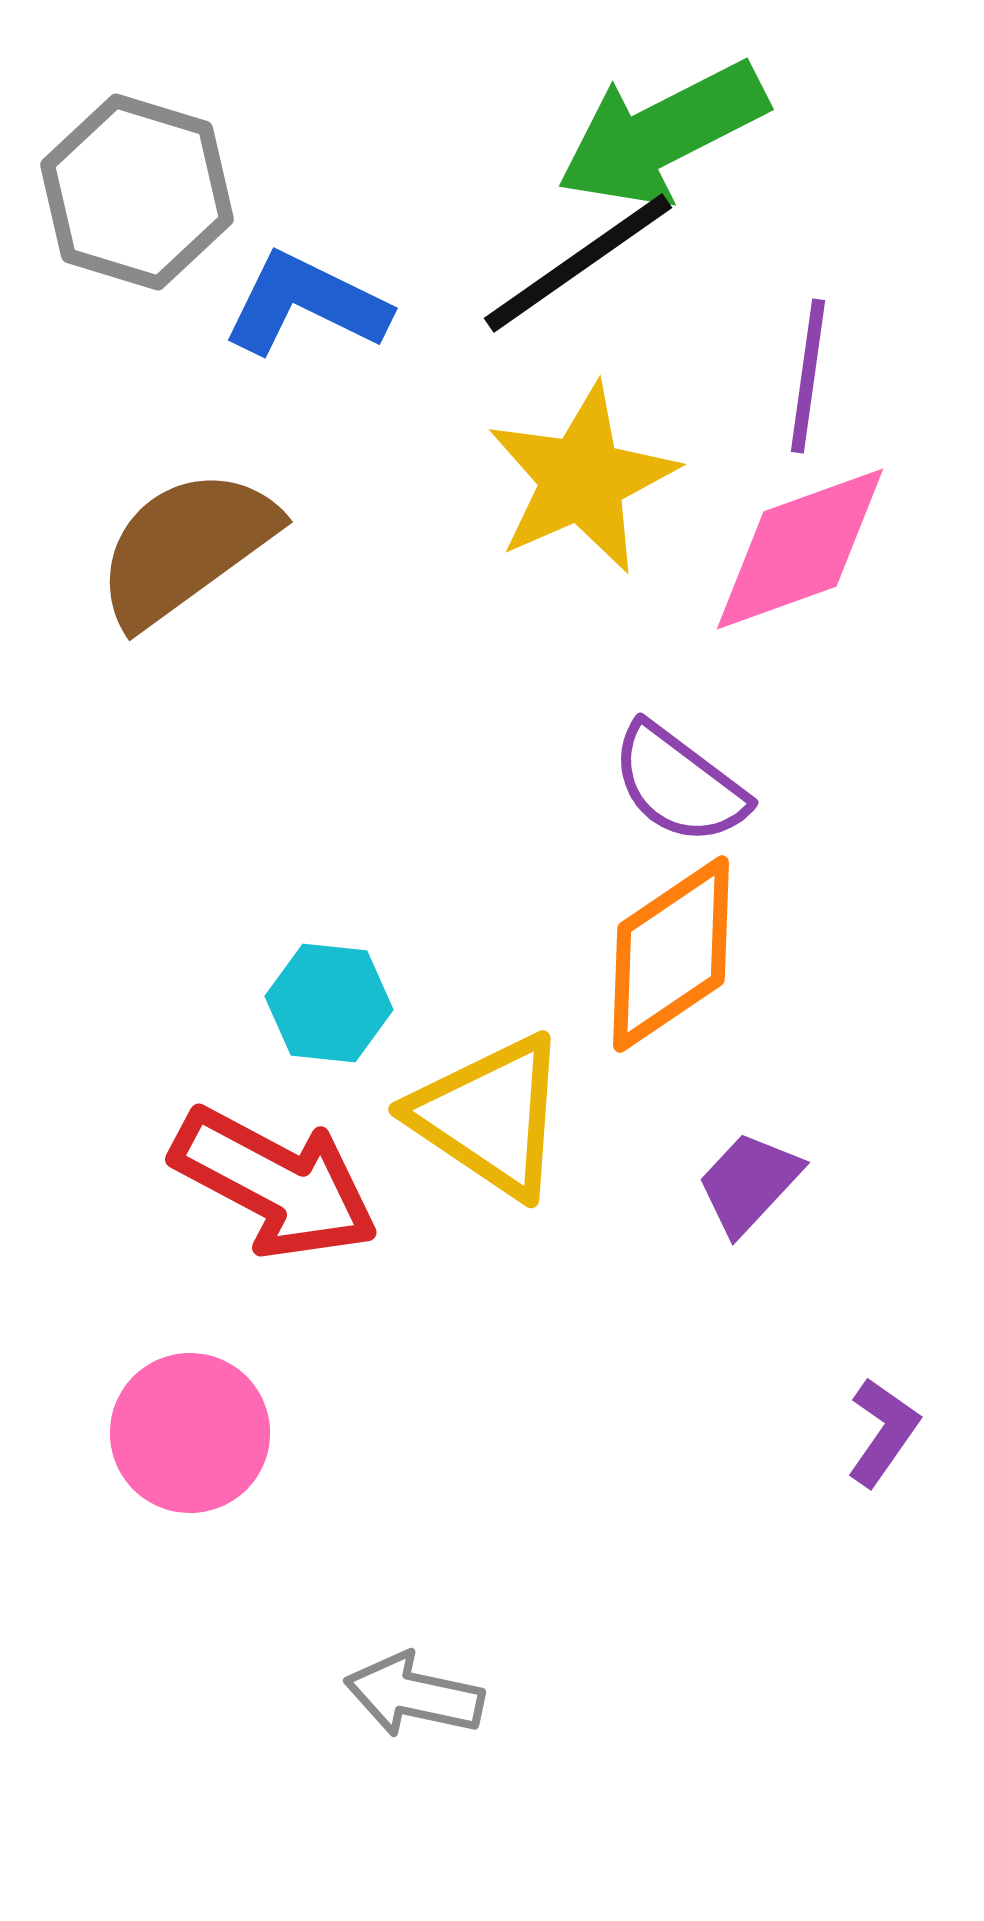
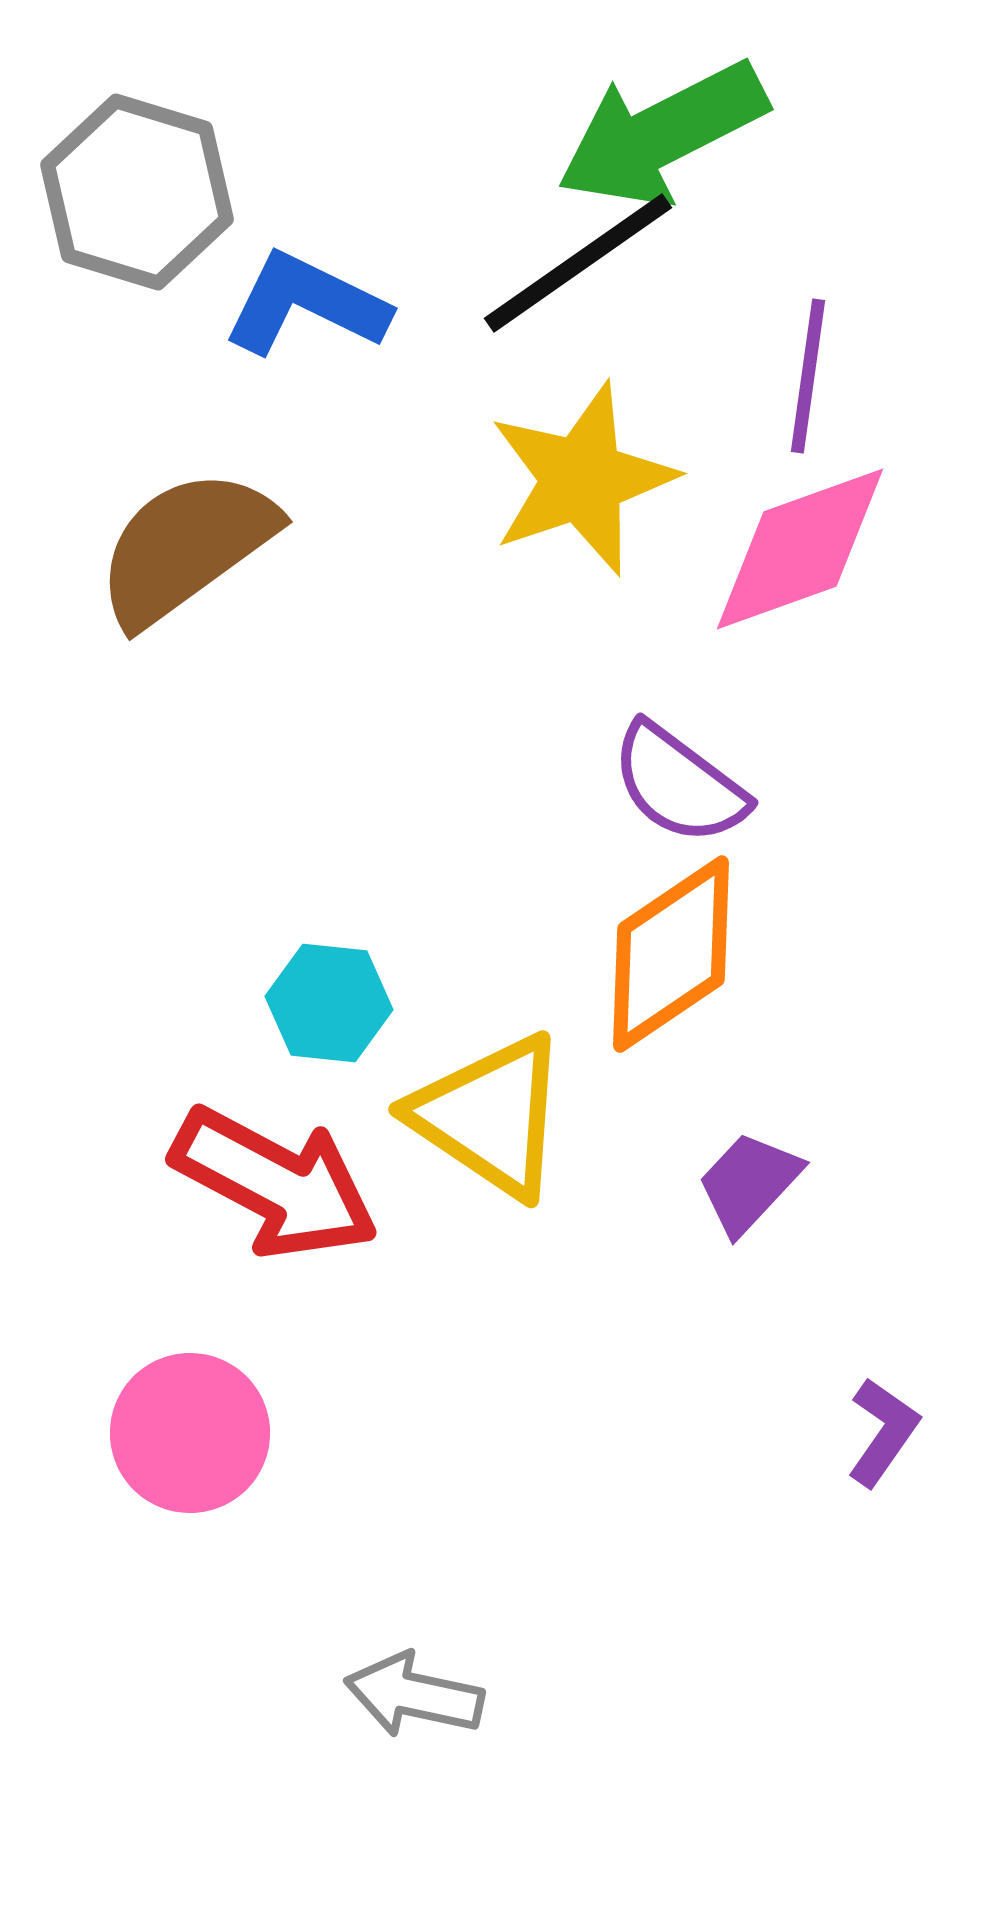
yellow star: rotated 5 degrees clockwise
